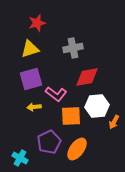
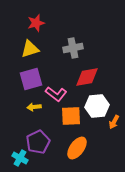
red star: moved 1 px left
purple pentagon: moved 11 px left
orange ellipse: moved 1 px up
